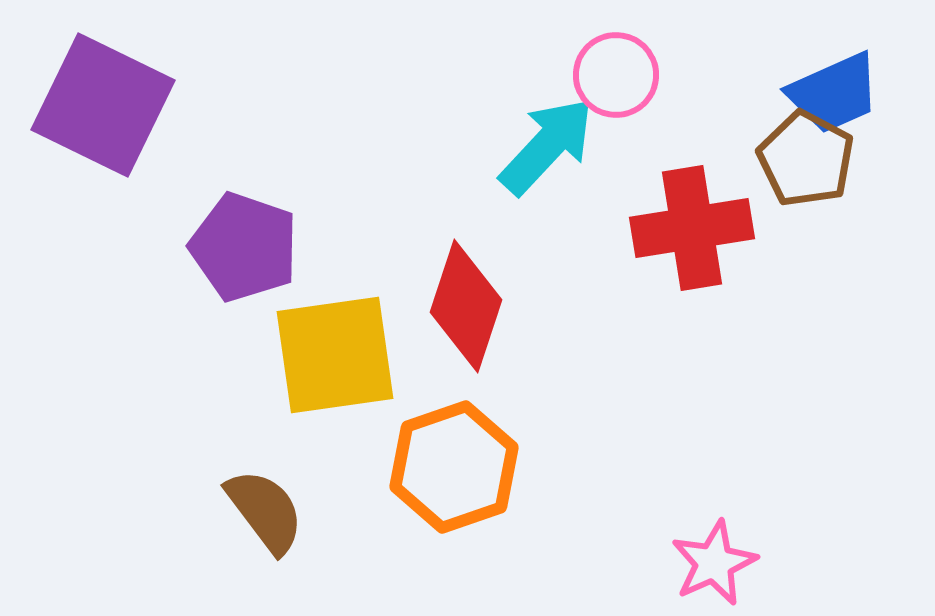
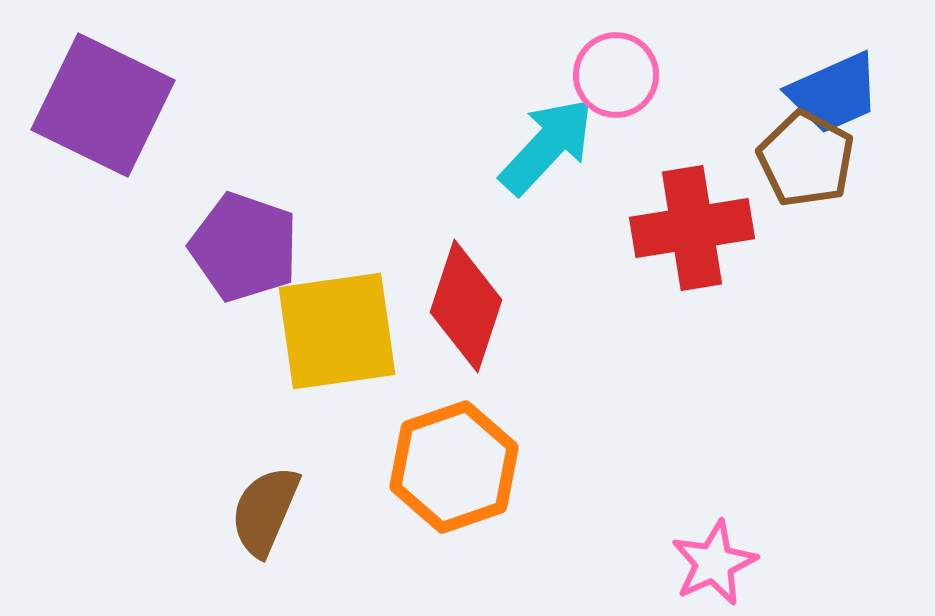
yellow square: moved 2 px right, 24 px up
brown semicircle: rotated 120 degrees counterclockwise
